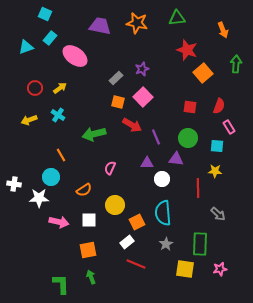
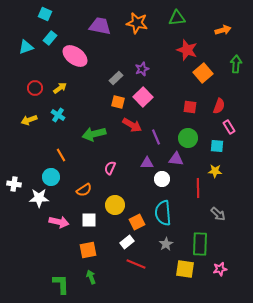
orange arrow at (223, 30): rotated 84 degrees counterclockwise
